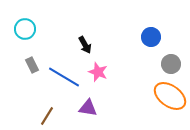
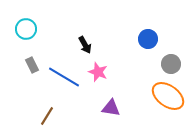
cyan circle: moved 1 px right
blue circle: moved 3 px left, 2 px down
orange ellipse: moved 2 px left
purple triangle: moved 23 px right
